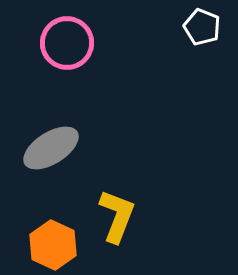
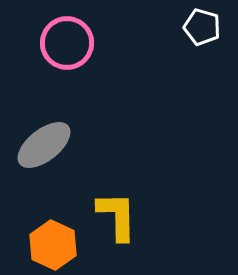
white pentagon: rotated 6 degrees counterclockwise
gray ellipse: moved 7 px left, 3 px up; rotated 6 degrees counterclockwise
yellow L-shape: rotated 22 degrees counterclockwise
